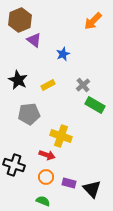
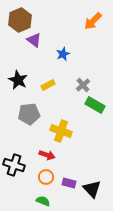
yellow cross: moved 5 px up
